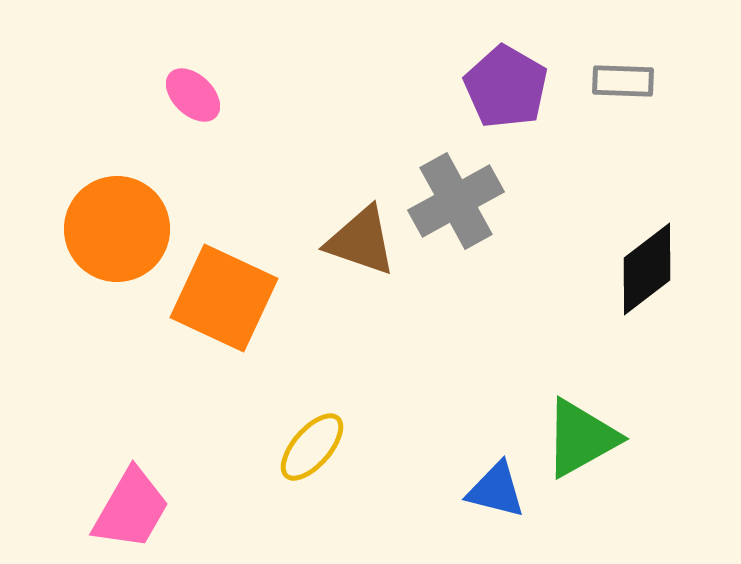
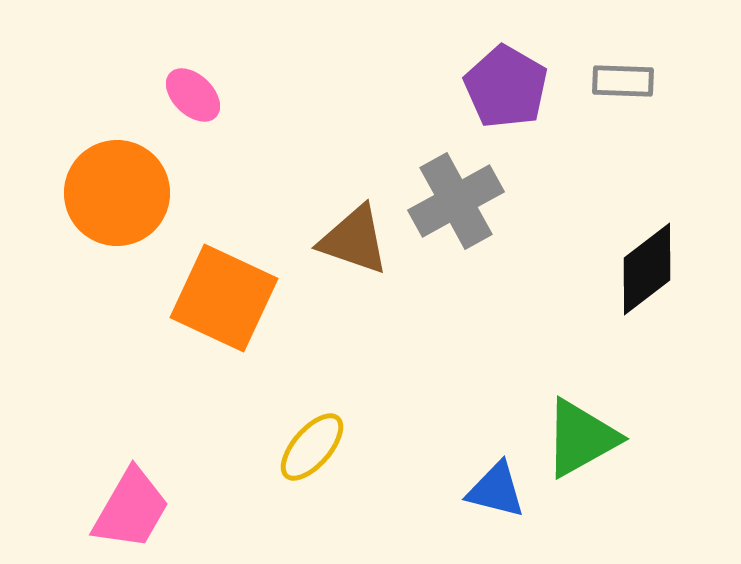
orange circle: moved 36 px up
brown triangle: moved 7 px left, 1 px up
